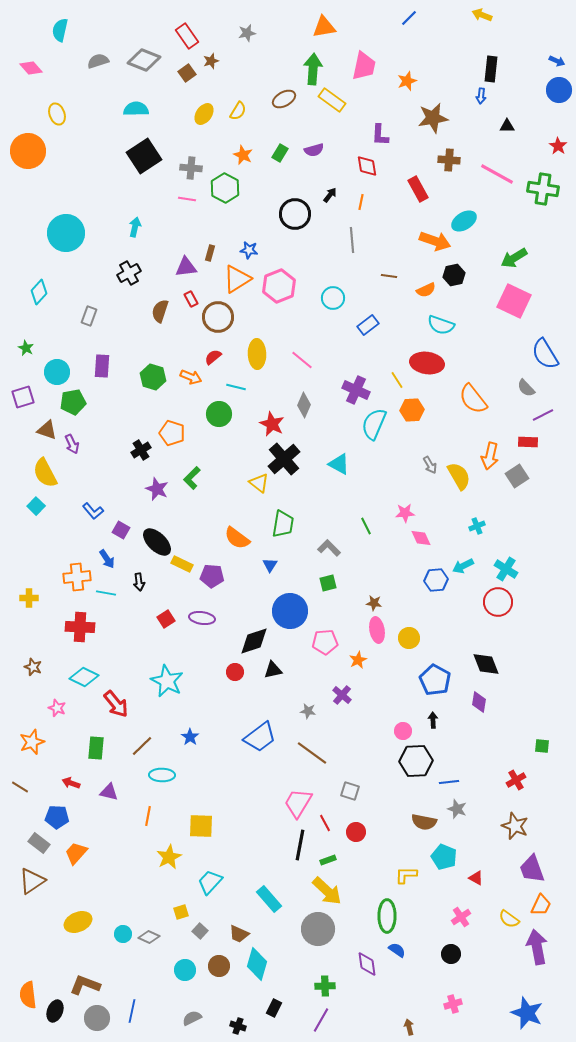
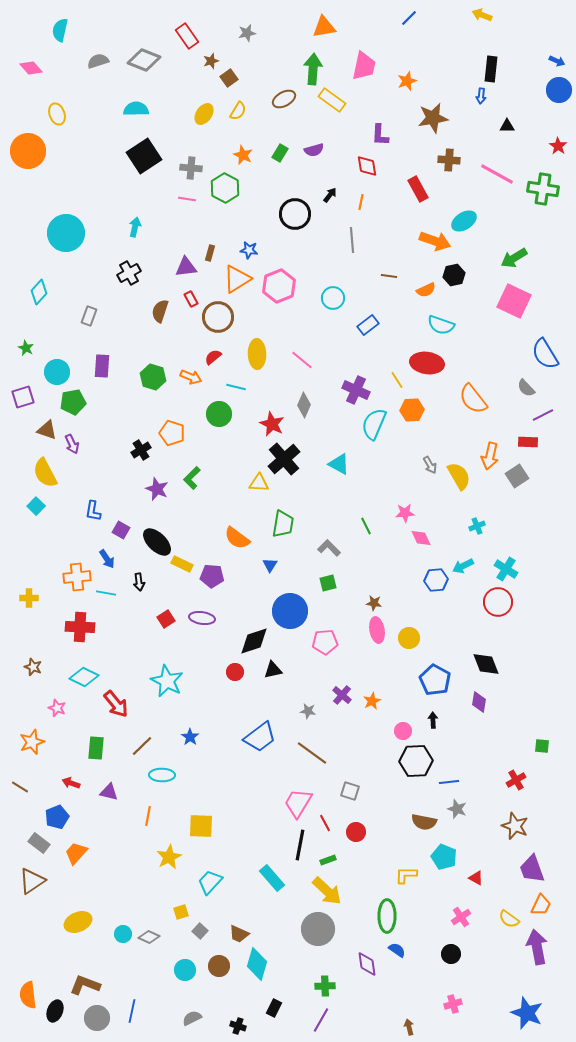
brown square at (187, 73): moved 42 px right, 5 px down
yellow triangle at (259, 483): rotated 35 degrees counterclockwise
blue L-shape at (93, 511): rotated 50 degrees clockwise
orange star at (358, 660): moved 14 px right, 41 px down
blue pentagon at (57, 817): rotated 25 degrees counterclockwise
cyan rectangle at (269, 899): moved 3 px right, 21 px up
